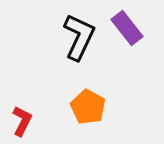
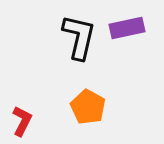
purple rectangle: rotated 64 degrees counterclockwise
black L-shape: rotated 12 degrees counterclockwise
